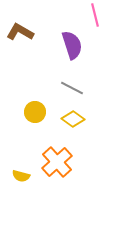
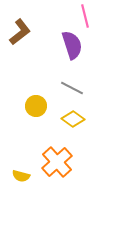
pink line: moved 10 px left, 1 px down
brown L-shape: rotated 112 degrees clockwise
yellow circle: moved 1 px right, 6 px up
